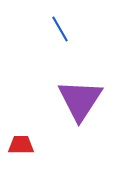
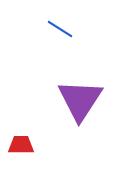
blue line: rotated 28 degrees counterclockwise
